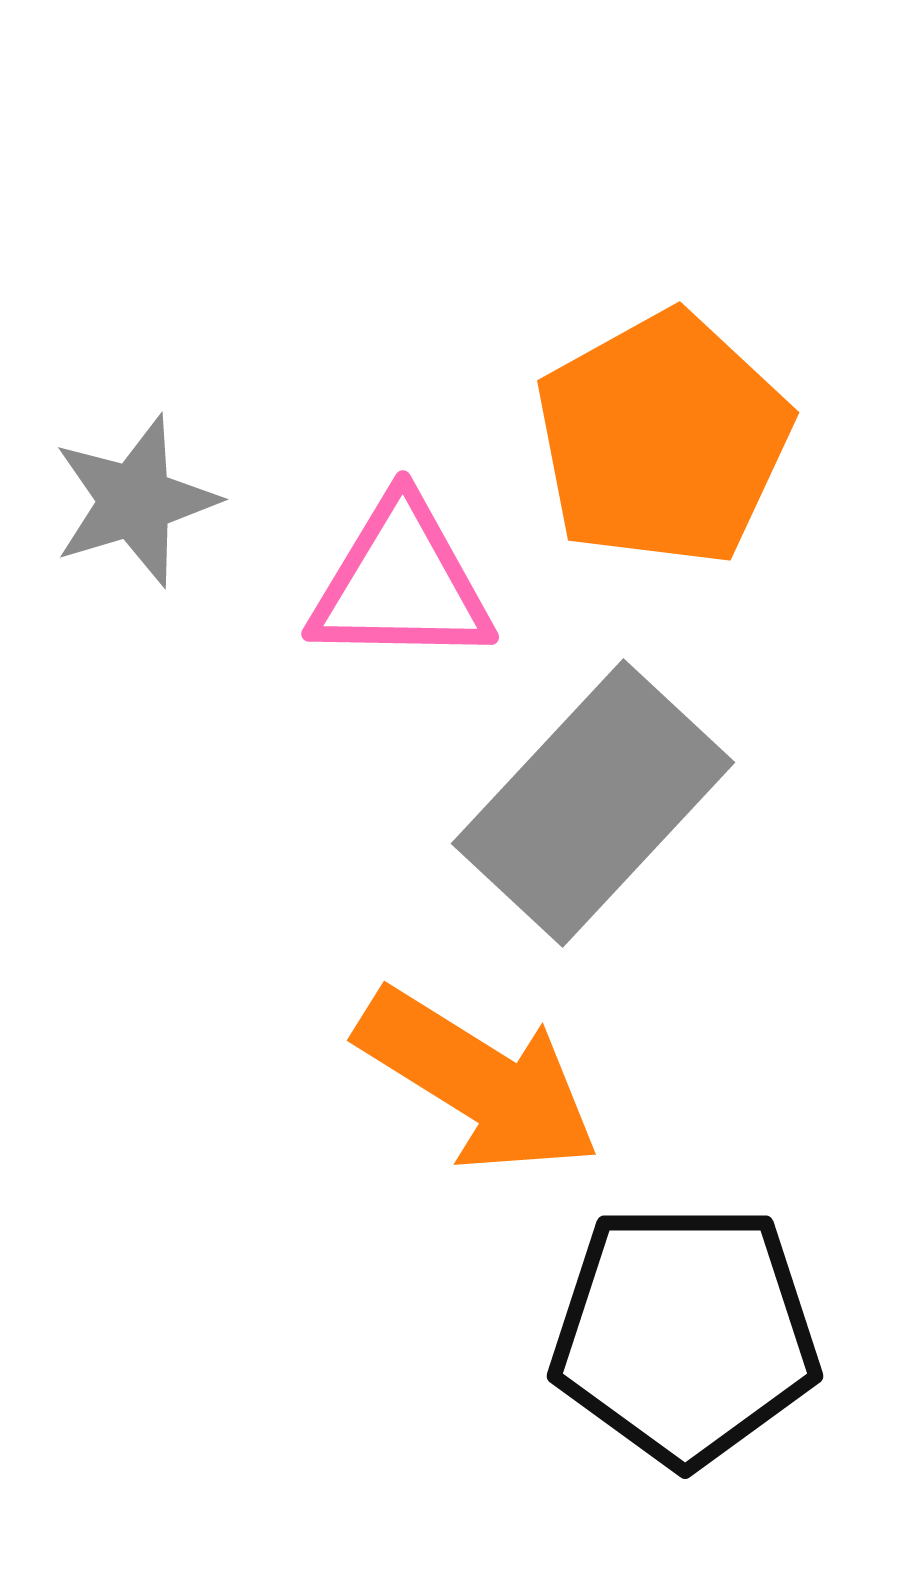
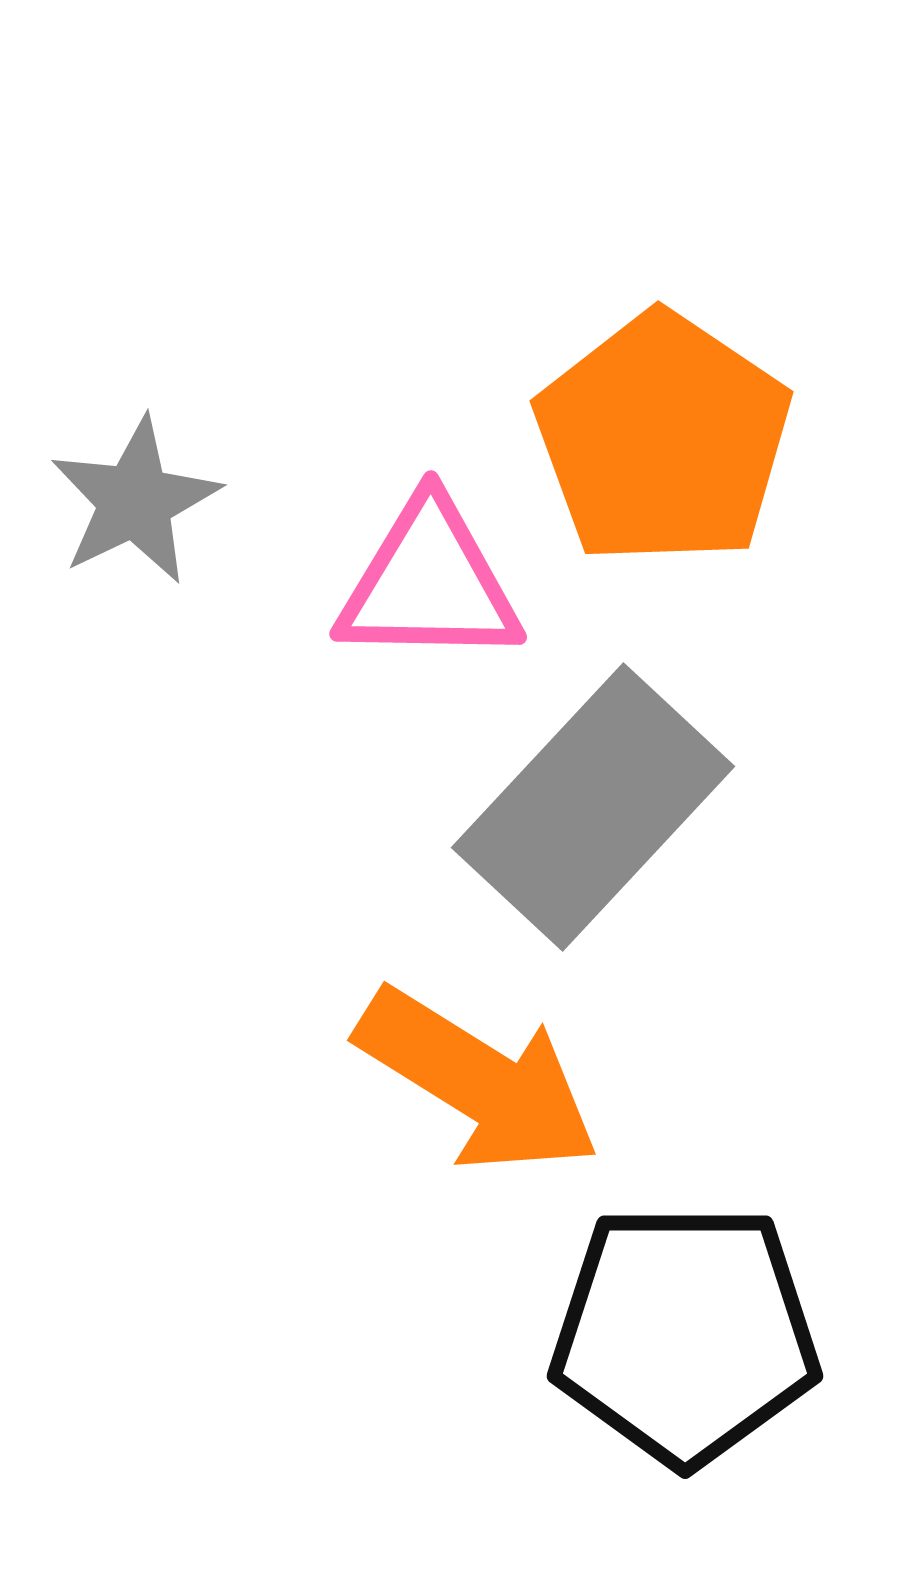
orange pentagon: rotated 9 degrees counterclockwise
gray star: rotated 9 degrees counterclockwise
pink triangle: moved 28 px right
gray rectangle: moved 4 px down
